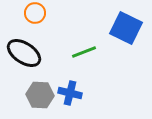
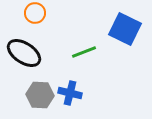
blue square: moved 1 px left, 1 px down
